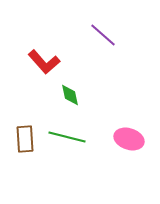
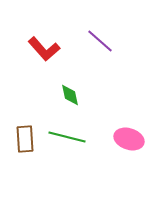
purple line: moved 3 px left, 6 px down
red L-shape: moved 13 px up
